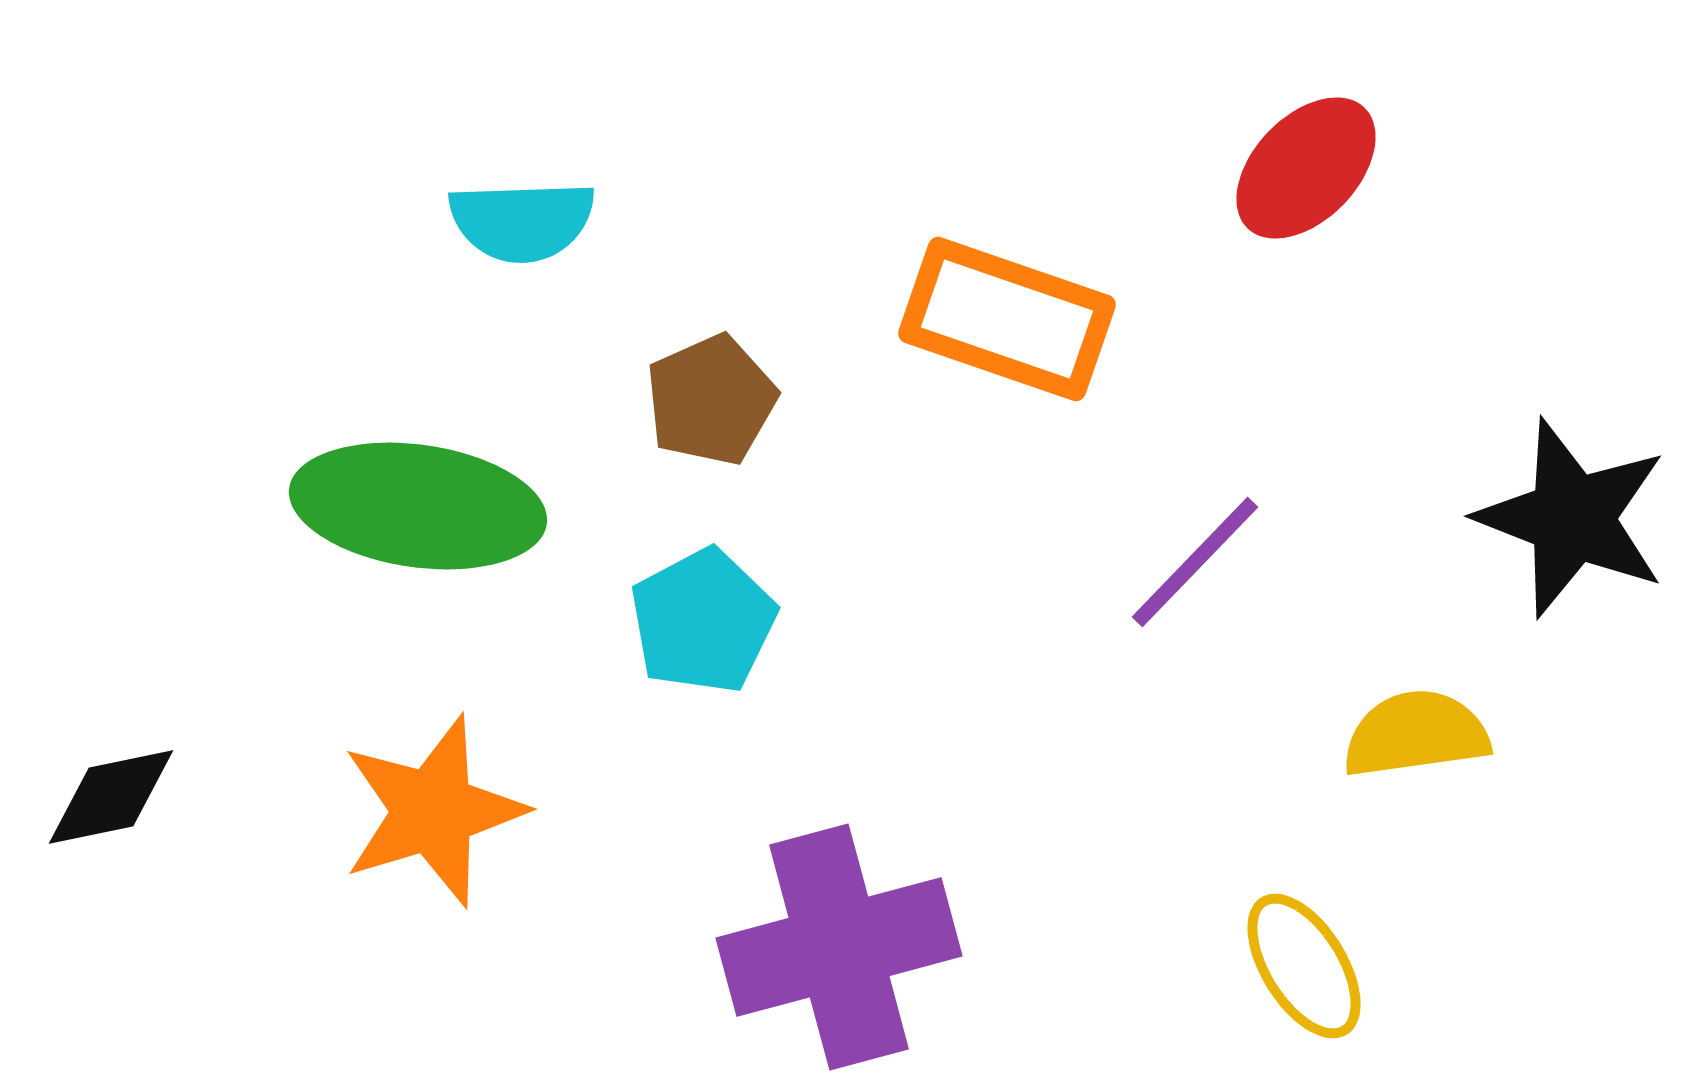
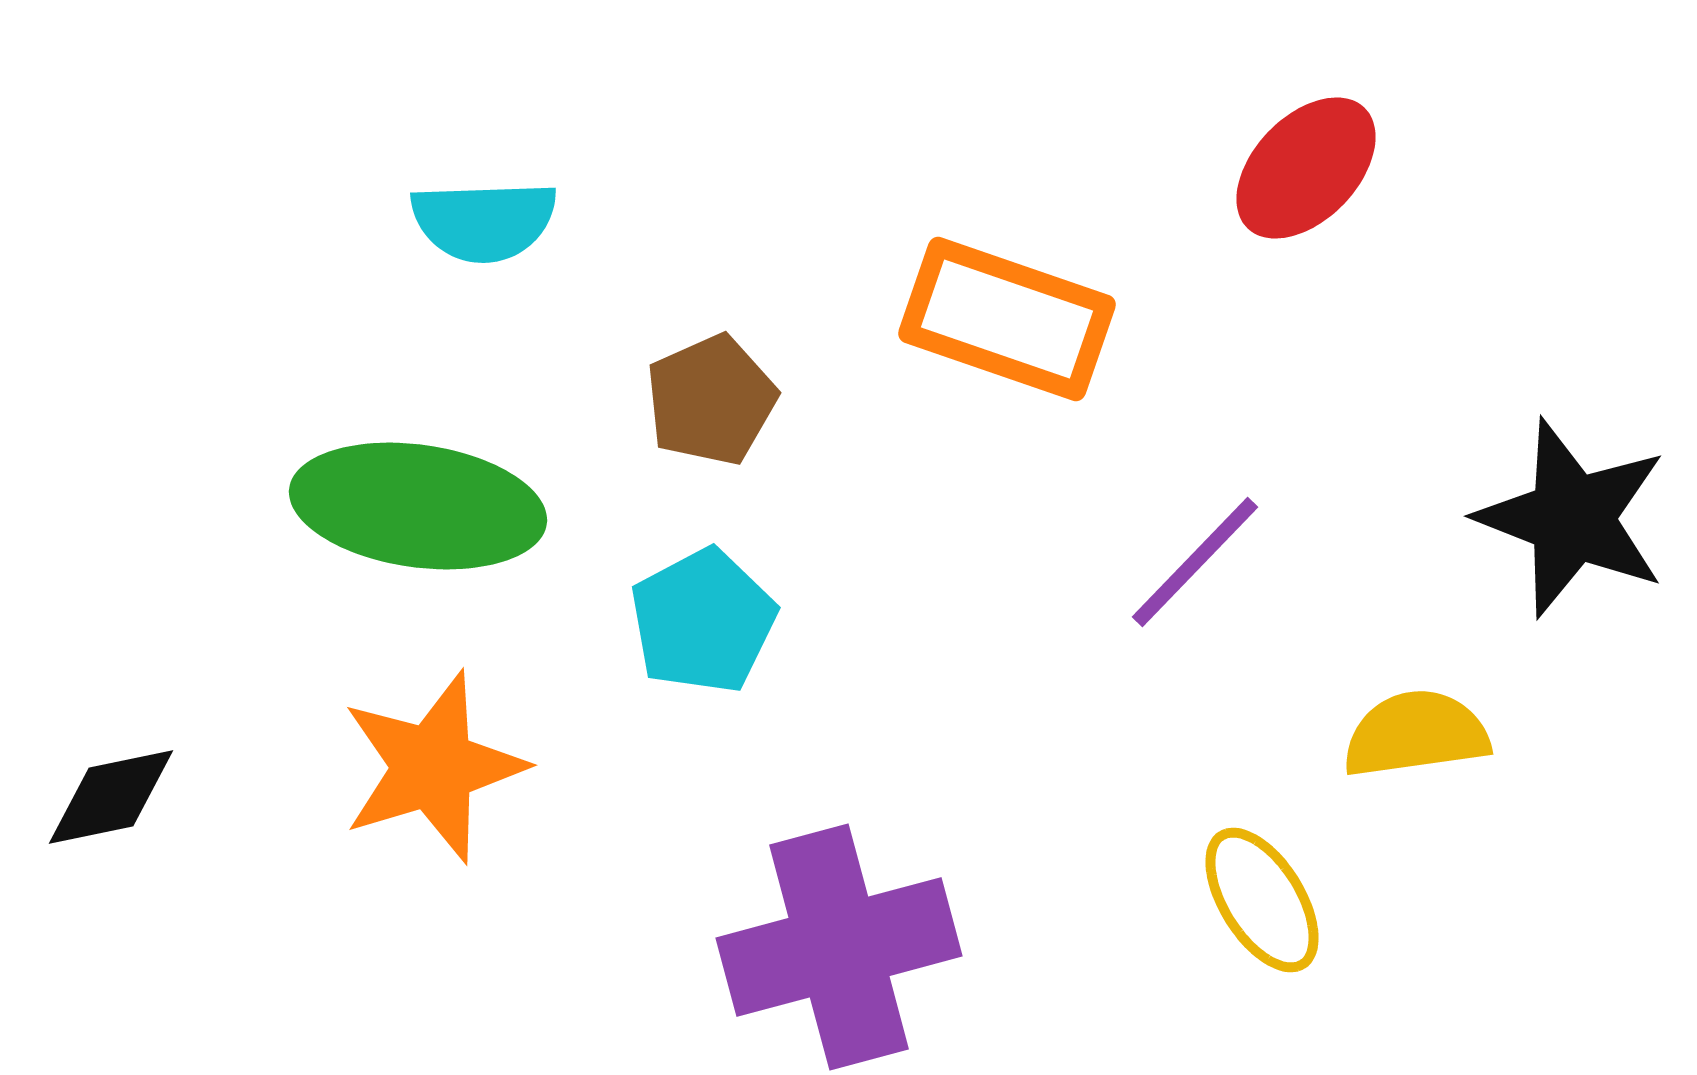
cyan semicircle: moved 38 px left
orange star: moved 44 px up
yellow ellipse: moved 42 px left, 66 px up
